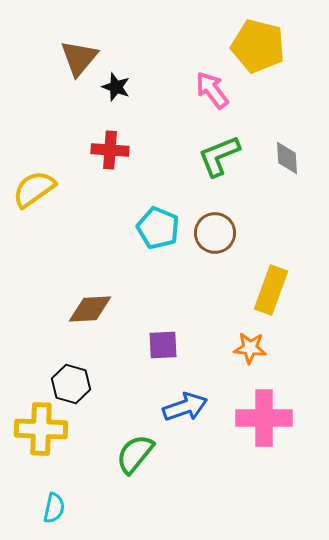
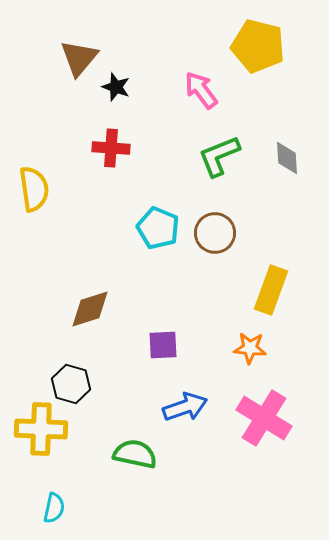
pink arrow: moved 11 px left
red cross: moved 1 px right, 2 px up
yellow semicircle: rotated 117 degrees clockwise
brown diamond: rotated 15 degrees counterclockwise
pink cross: rotated 32 degrees clockwise
green semicircle: rotated 63 degrees clockwise
